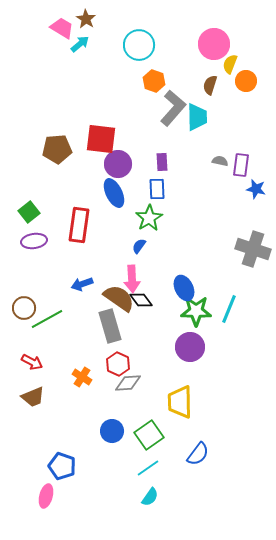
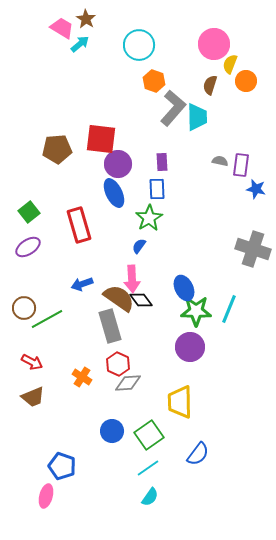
red rectangle at (79, 225): rotated 24 degrees counterclockwise
purple ellipse at (34, 241): moved 6 px left, 6 px down; rotated 25 degrees counterclockwise
